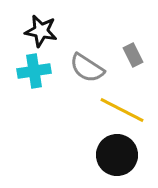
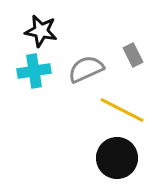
gray semicircle: moved 1 px left, 1 px down; rotated 123 degrees clockwise
black circle: moved 3 px down
